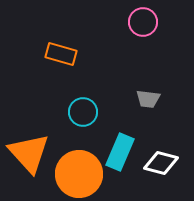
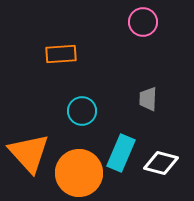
orange rectangle: rotated 20 degrees counterclockwise
gray trapezoid: rotated 85 degrees clockwise
cyan circle: moved 1 px left, 1 px up
cyan rectangle: moved 1 px right, 1 px down
orange circle: moved 1 px up
